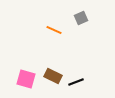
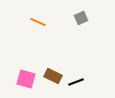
orange line: moved 16 px left, 8 px up
